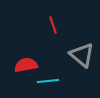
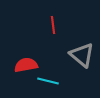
red line: rotated 12 degrees clockwise
cyan line: rotated 20 degrees clockwise
